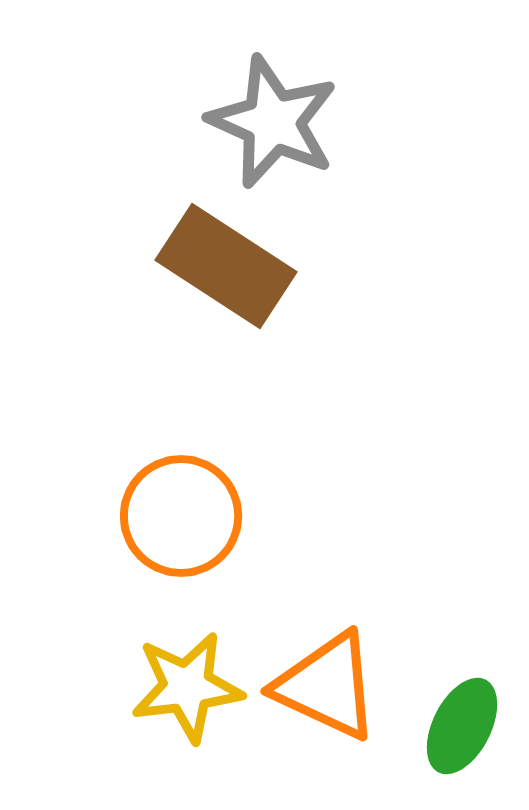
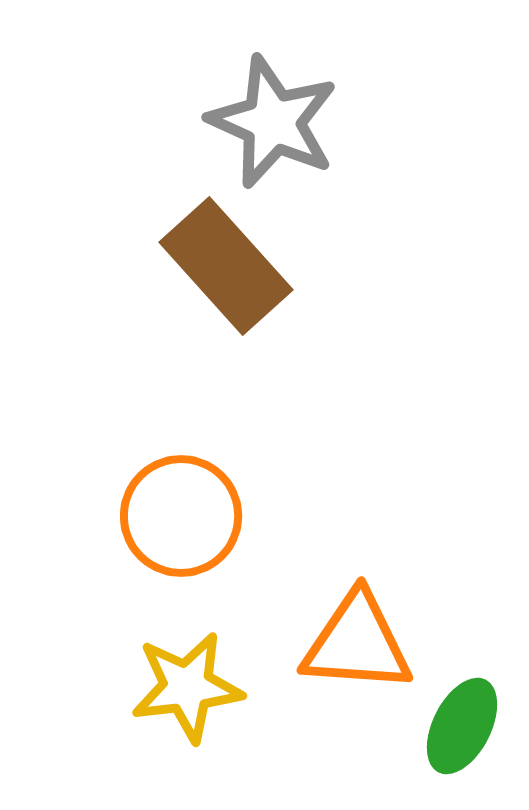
brown rectangle: rotated 15 degrees clockwise
orange triangle: moved 30 px right, 43 px up; rotated 21 degrees counterclockwise
